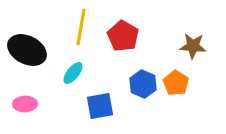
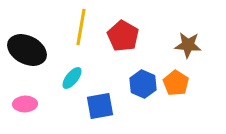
brown star: moved 5 px left, 1 px up
cyan ellipse: moved 1 px left, 5 px down
